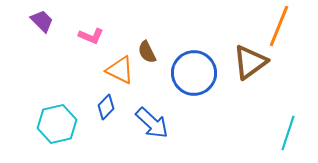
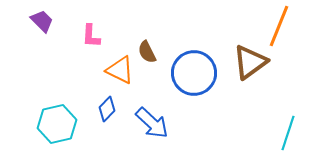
pink L-shape: rotated 70 degrees clockwise
blue diamond: moved 1 px right, 2 px down
